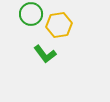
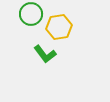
yellow hexagon: moved 2 px down
